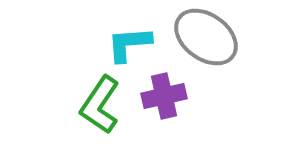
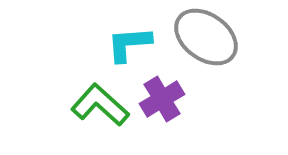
purple cross: moved 2 px left, 3 px down; rotated 18 degrees counterclockwise
green L-shape: rotated 98 degrees clockwise
